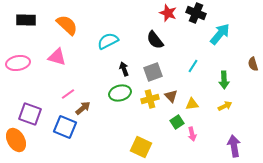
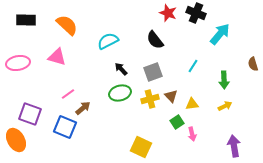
black arrow: moved 3 px left; rotated 24 degrees counterclockwise
